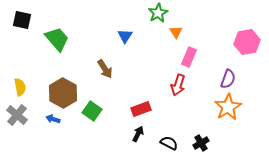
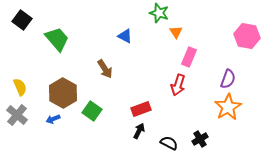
green star: moved 1 px right; rotated 24 degrees counterclockwise
black square: rotated 24 degrees clockwise
blue triangle: rotated 35 degrees counterclockwise
pink hexagon: moved 6 px up; rotated 20 degrees clockwise
yellow semicircle: rotated 12 degrees counterclockwise
blue arrow: rotated 40 degrees counterclockwise
black arrow: moved 1 px right, 3 px up
black cross: moved 1 px left, 4 px up
